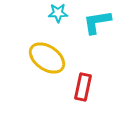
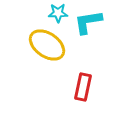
cyan L-shape: moved 9 px left
yellow ellipse: moved 13 px up
